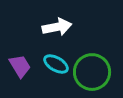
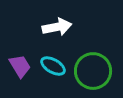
cyan ellipse: moved 3 px left, 2 px down
green circle: moved 1 px right, 1 px up
